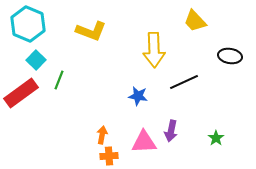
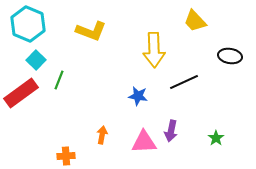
orange cross: moved 43 px left
